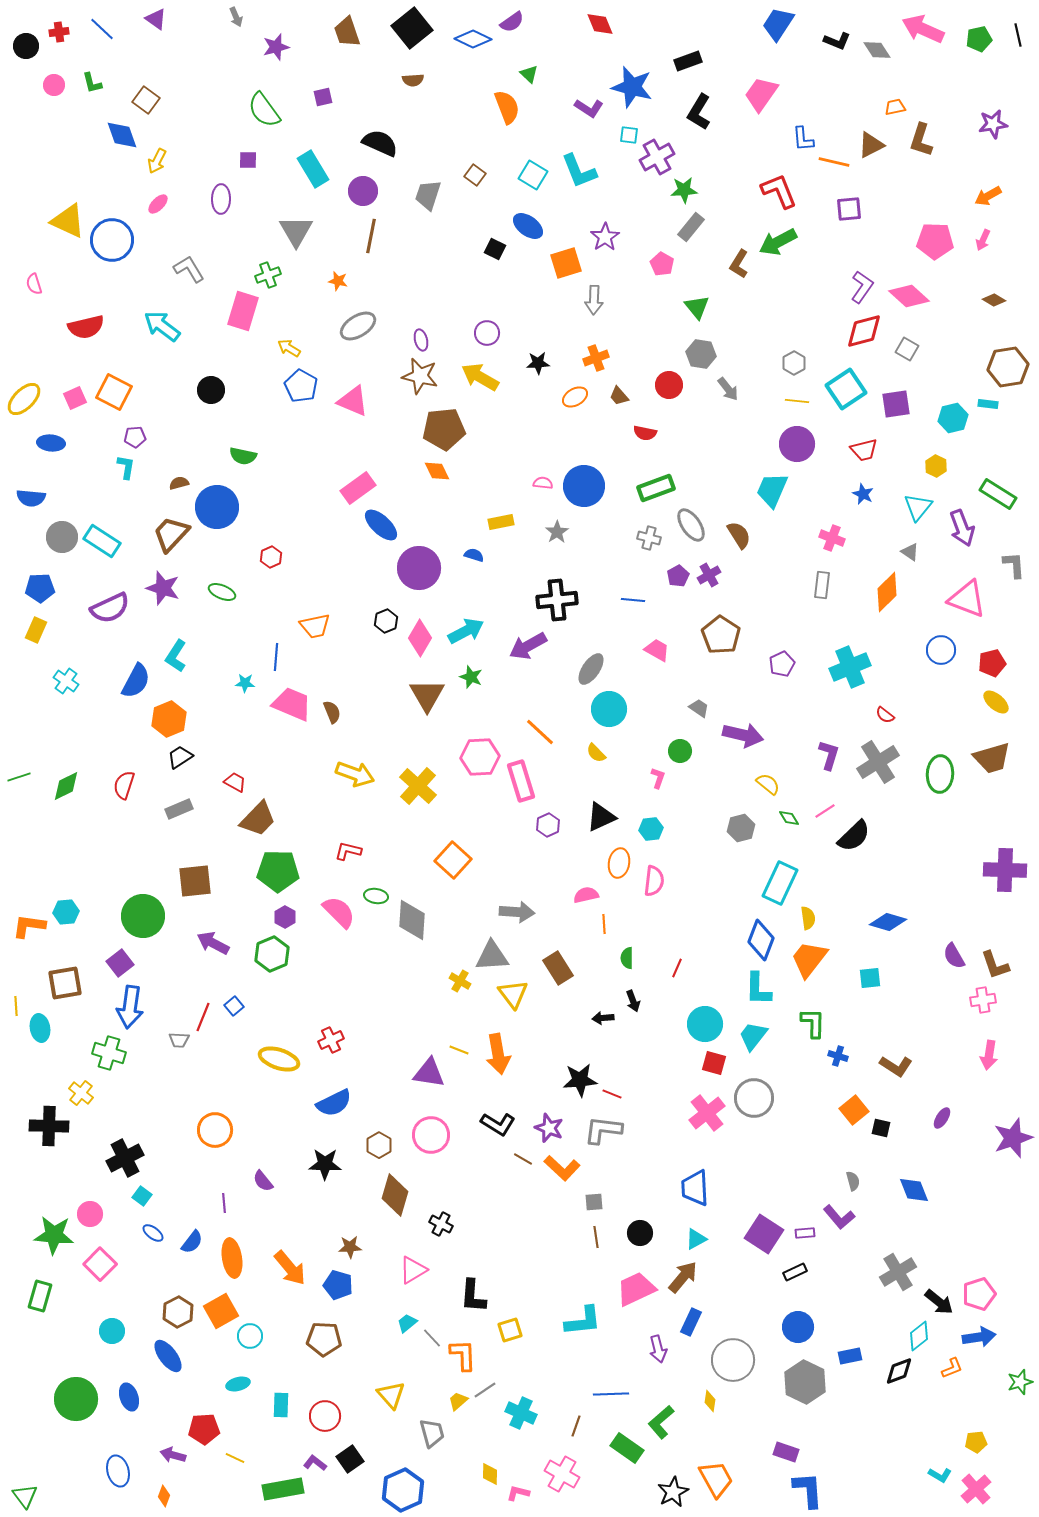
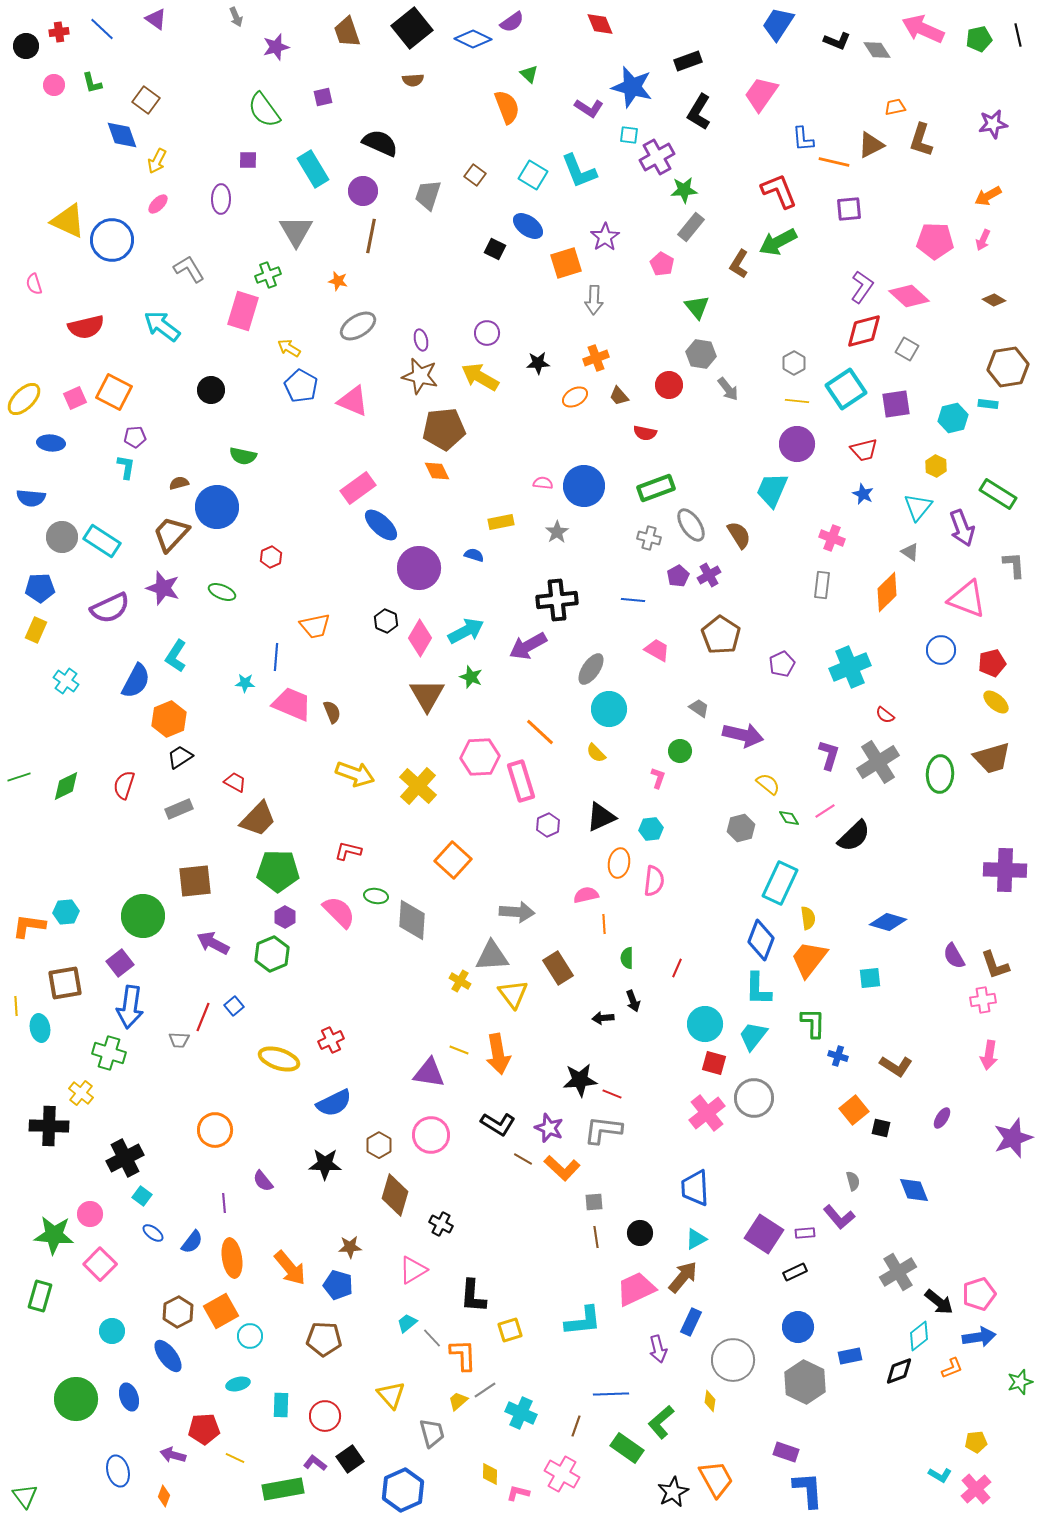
black hexagon at (386, 621): rotated 15 degrees counterclockwise
